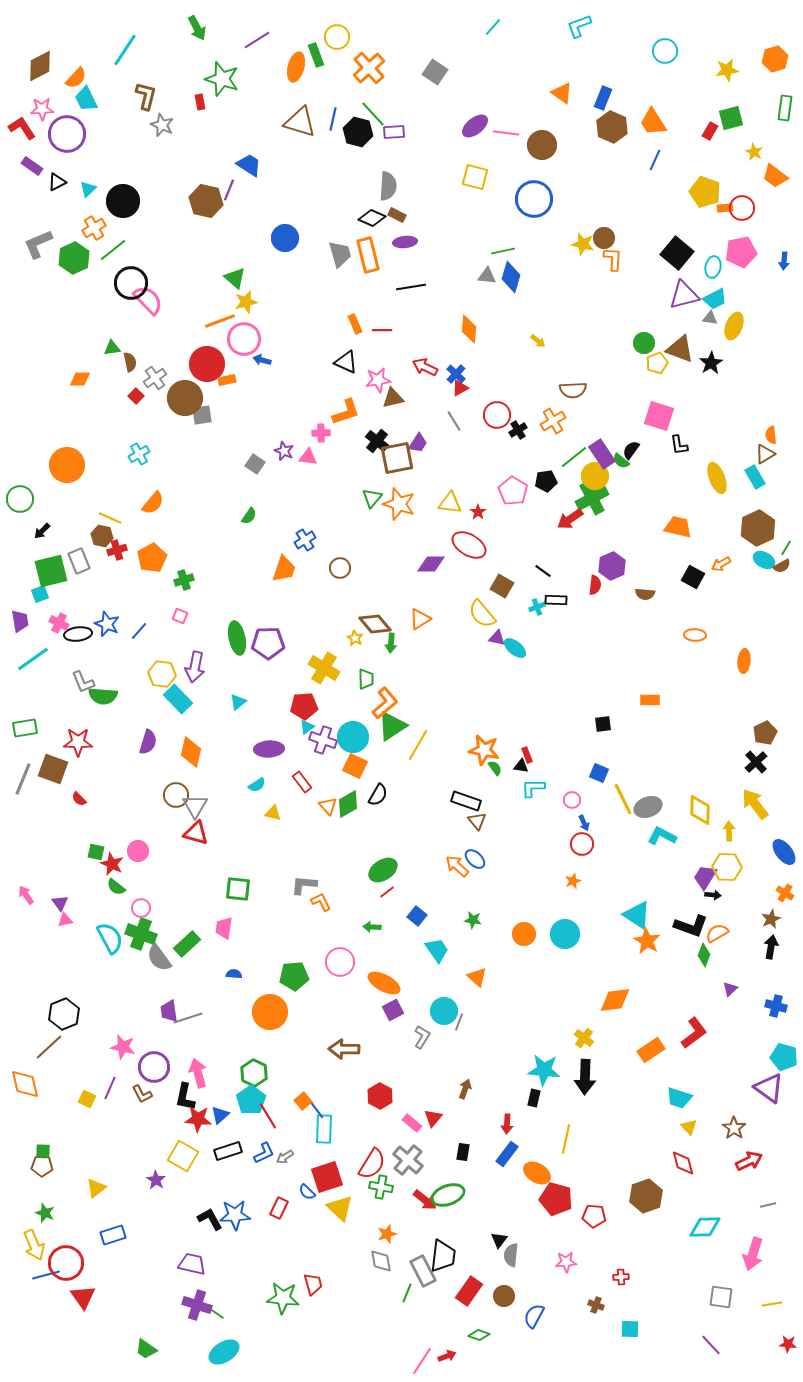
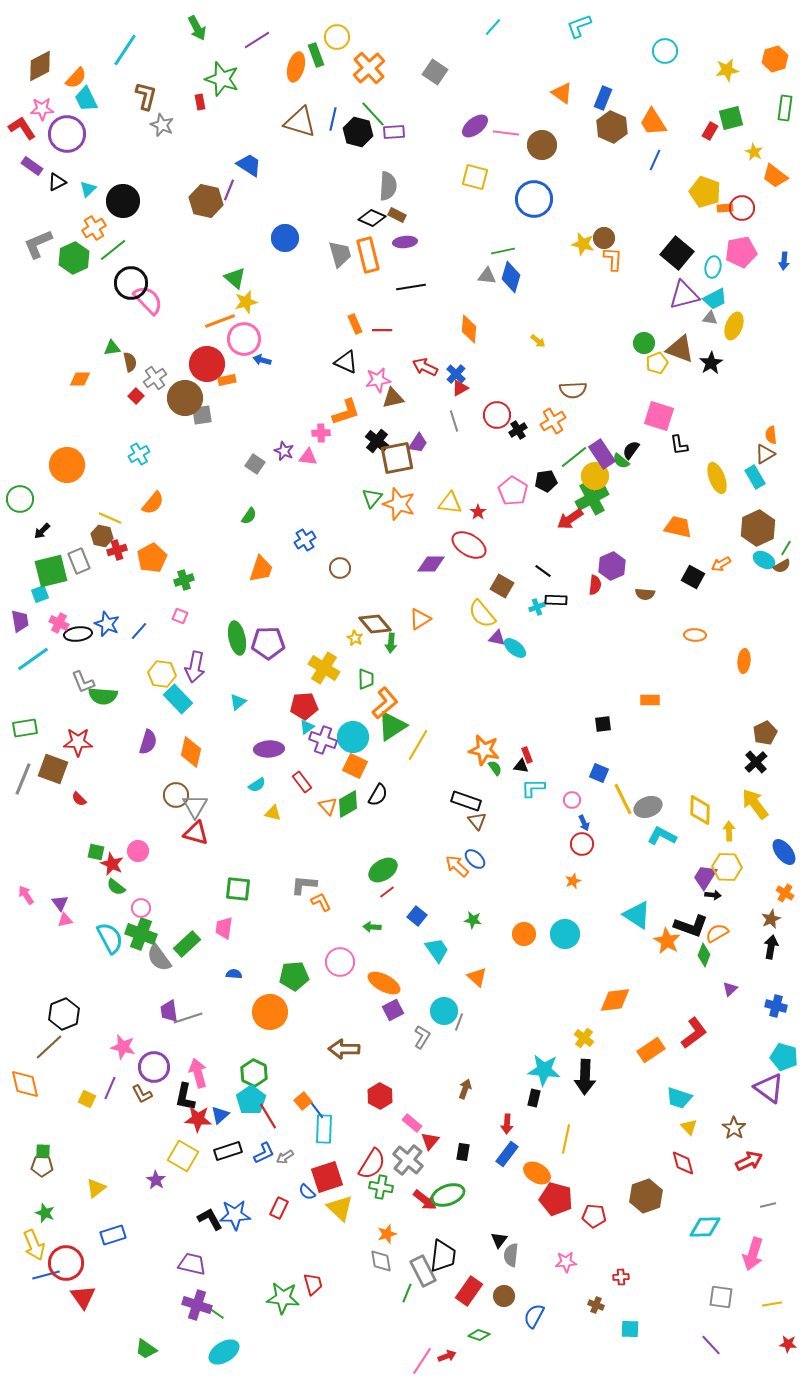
gray line at (454, 421): rotated 15 degrees clockwise
orange trapezoid at (284, 569): moved 23 px left
orange star at (647, 941): moved 20 px right
red triangle at (433, 1118): moved 3 px left, 23 px down
